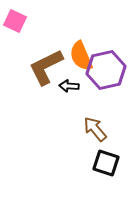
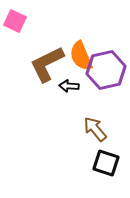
brown L-shape: moved 1 px right, 3 px up
